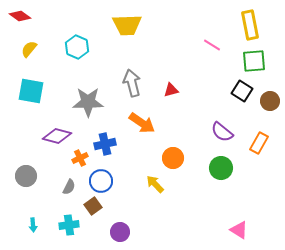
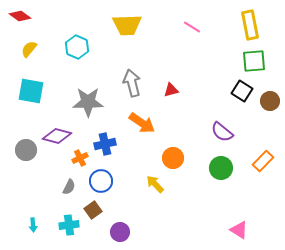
pink line: moved 20 px left, 18 px up
orange rectangle: moved 4 px right, 18 px down; rotated 15 degrees clockwise
gray circle: moved 26 px up
brown square: moved 4 px down
